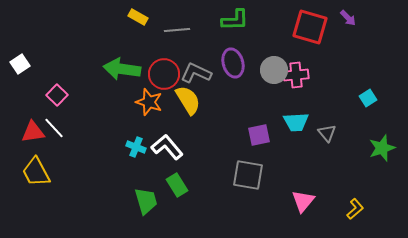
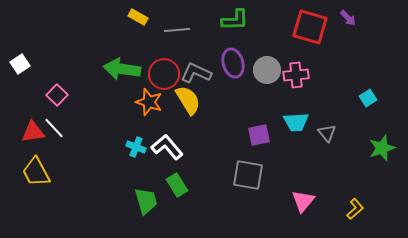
gray circle: moved 7 px left
